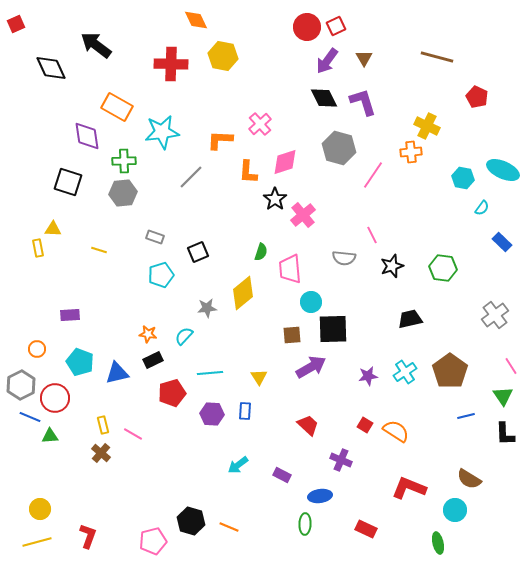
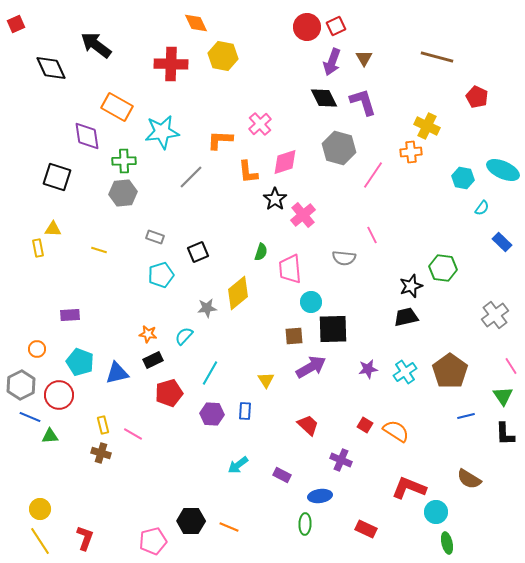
orange diamond at (196, 20): moved 3 px down
purple arrow at (327, 61): moved 5 px right, 1 px down; rotated 16 degrees counterclockwise
orange L-shape at (248, 172): rotated 10 degrees counterclockwise
black square at (68, 182): moved 11 px left, 5 px up
black star at (392, 266): moved 19 px right, 20 px down
yellow diamond at (243, 293): moved 5 px left
black trapezoid at (410, 319): moved 4 px left, 2 px up
brown square at (292, 335): moved 2 px right, 1 px down
cyan line at (210, 373): rotated 55 degrees counterclockwise
purple star at (368, 376): moved 7 px up
yellow triangle at (259, 377): moved 7 px right, 3 px down
red pentagon at (172, 393): moved 3 px left
red circle at (55, 398): moved 4 px right, 3 px up
brown cross at (101, 453): rotated 24 degrees counterclockwise
cyan circle at (455, 510): moved 19 px left, 2 px down
black hexagon at (191, 521): rotated 16 degrees counterclockwise
red L-shape at (88, 536): moved 3 px left, 2 px down
yellow line at (37, 542): moved 3 px right, 1 px up; rotated 72 degrees clockwise
green ellipse at (438, 543): moved 9 px right
